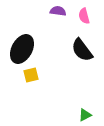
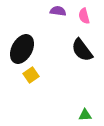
yellow square: rotated 21 degrees counterclockwise
green triangle: rotated 24 degrees clockwise
